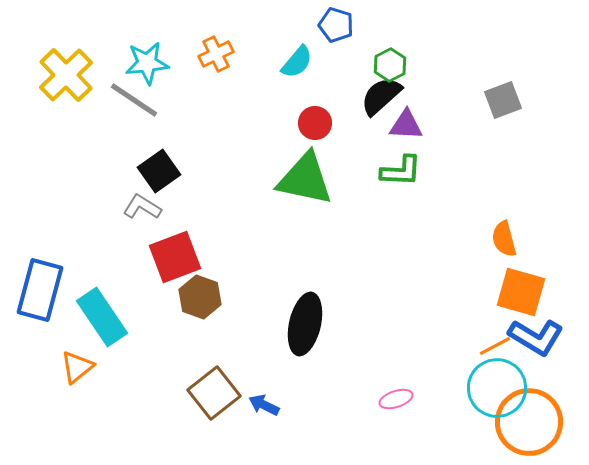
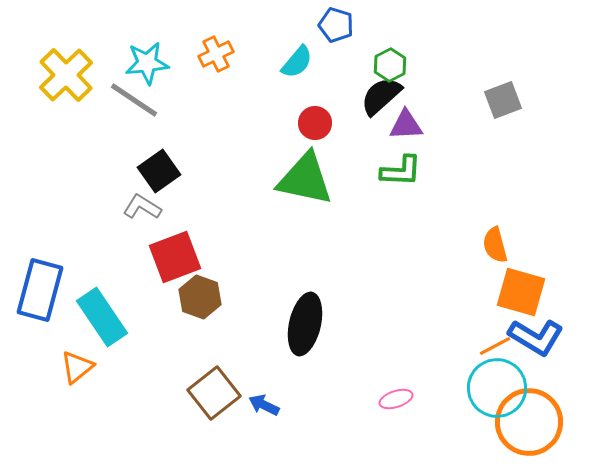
purple triangle: rotated 6 degrees counterclockwise
orange semicircle: moved 9 px left, 6 px down
